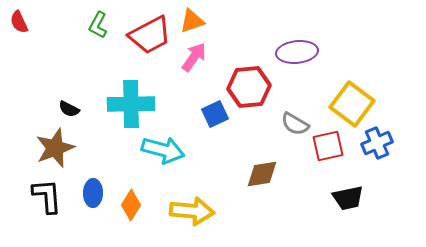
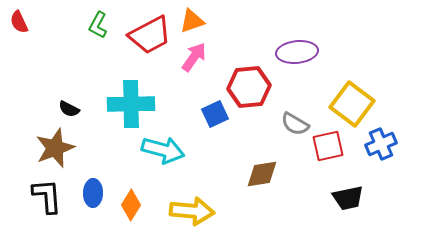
blue cross: moved 4 px right, 1 px down
